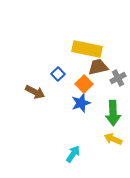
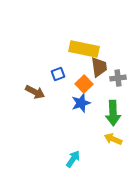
yellow rectangle: moved 3 px left
brown trapezoid: moved 1 px right; rotated 95 degrees clockwise
blue square: rotated 24 degrees clockwise
gray cross: rotated 21 degrees clockwise
cyan arrow: moved 5 px down
